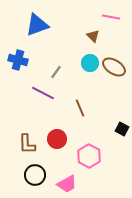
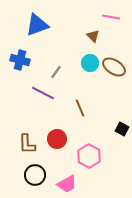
blue cross: moved 2 px right
